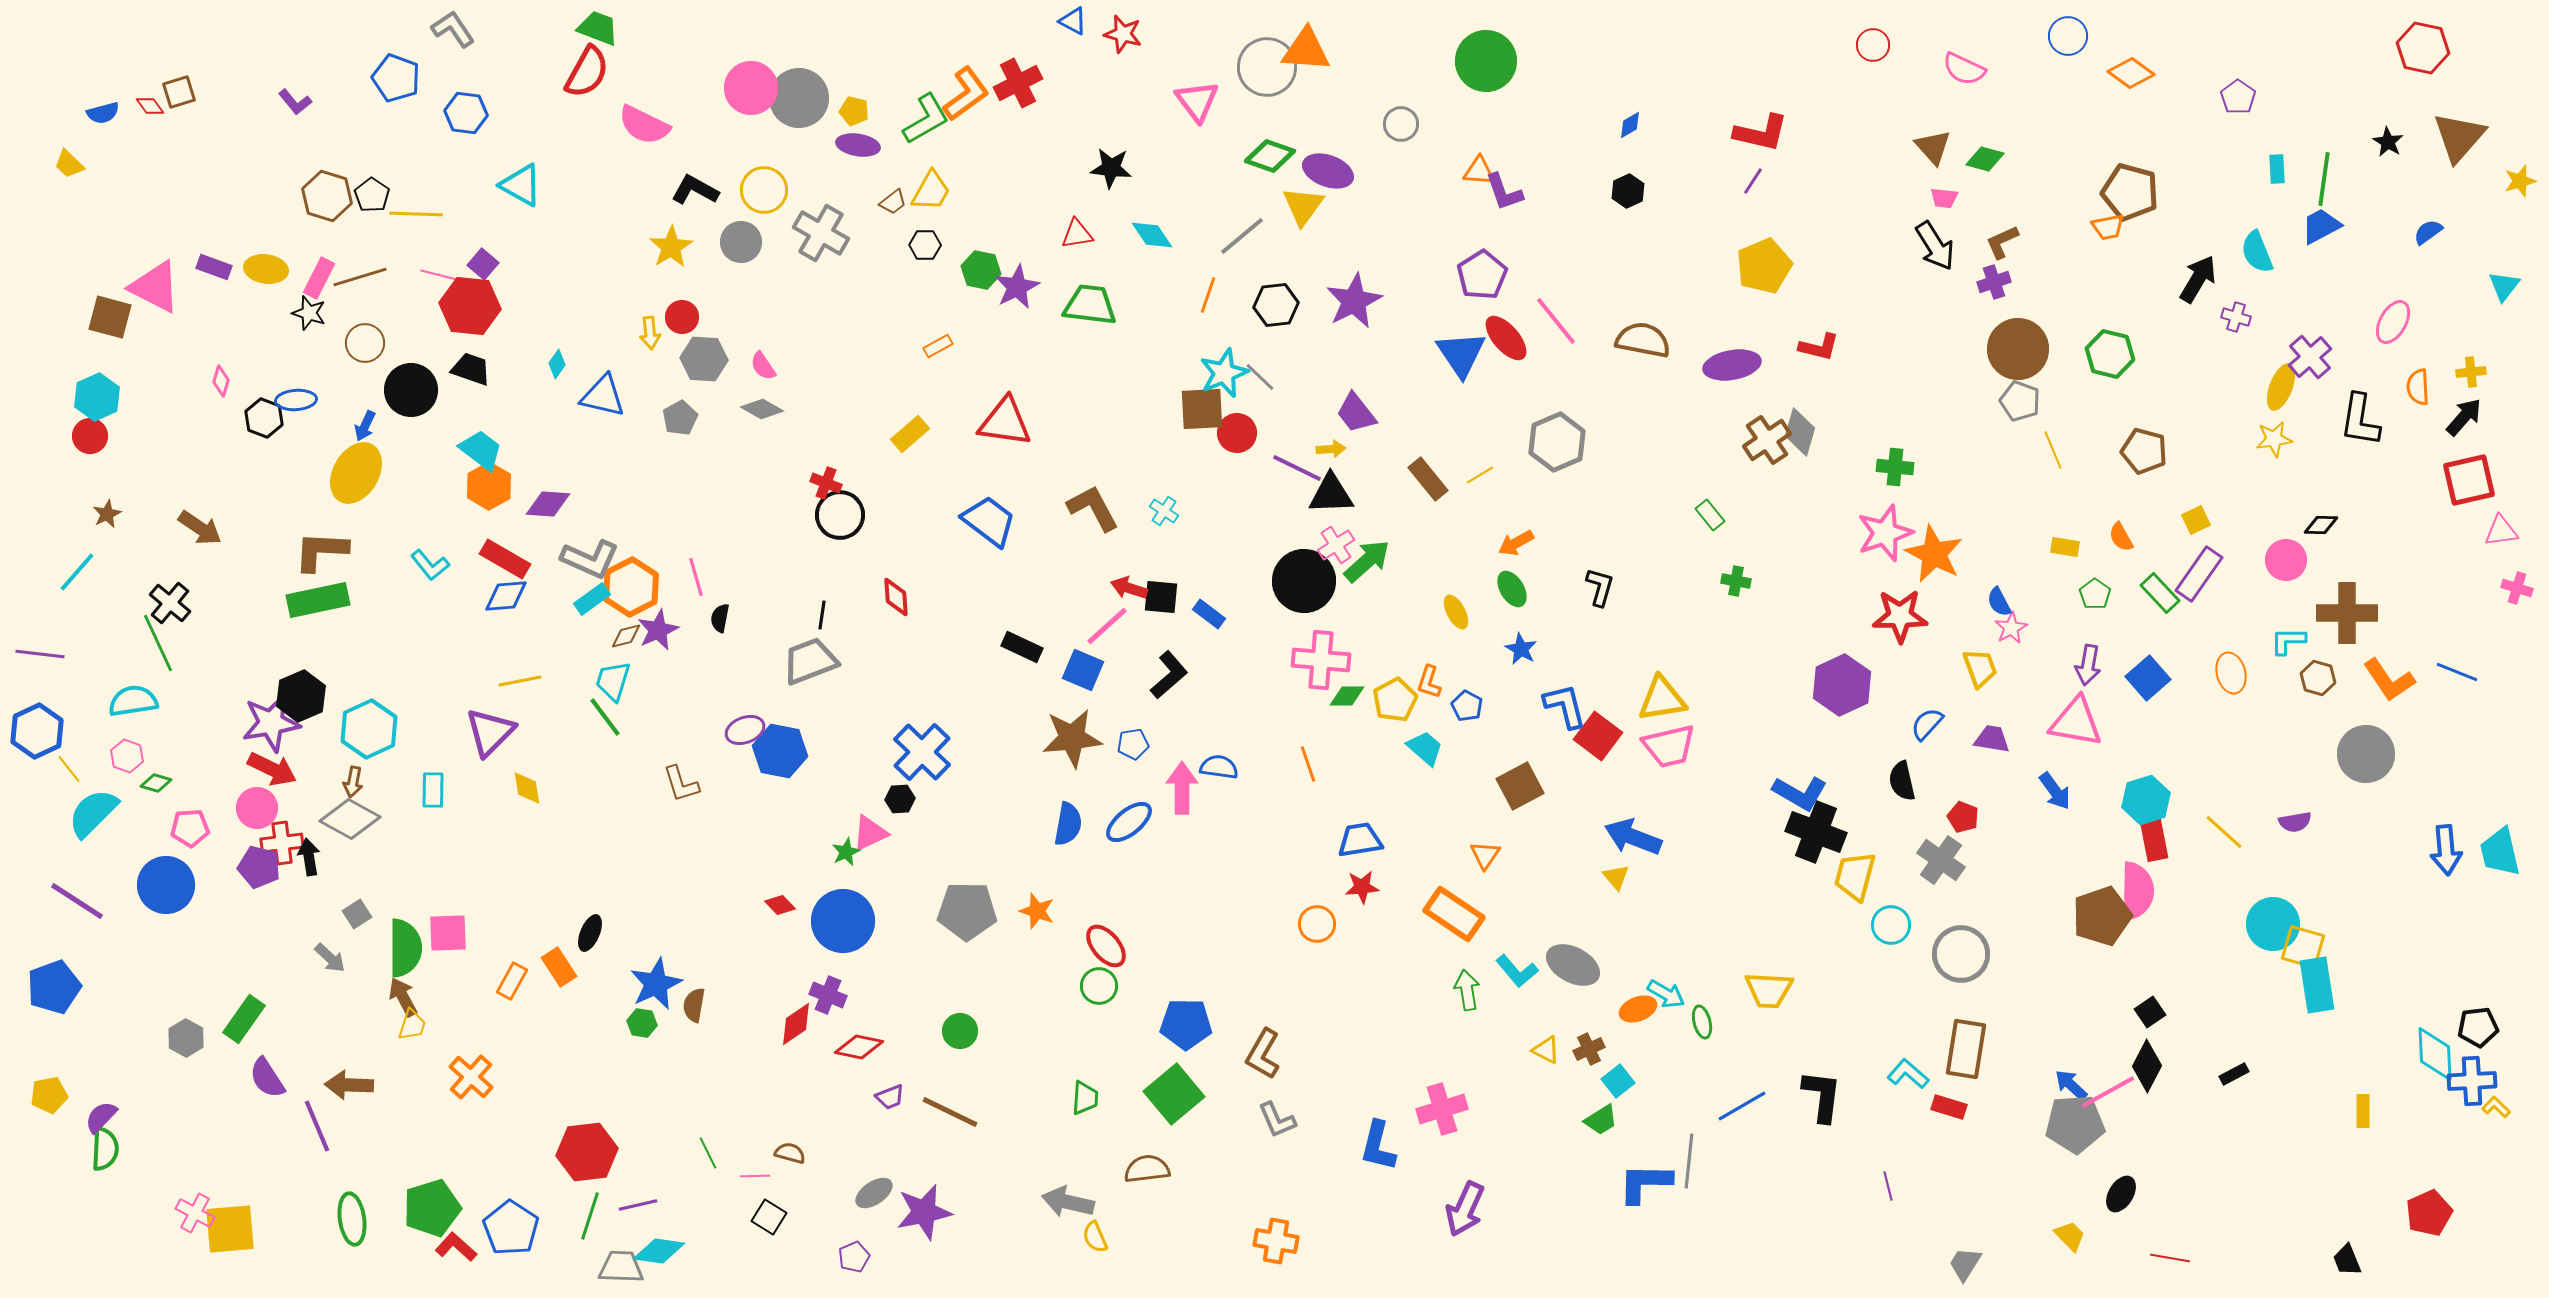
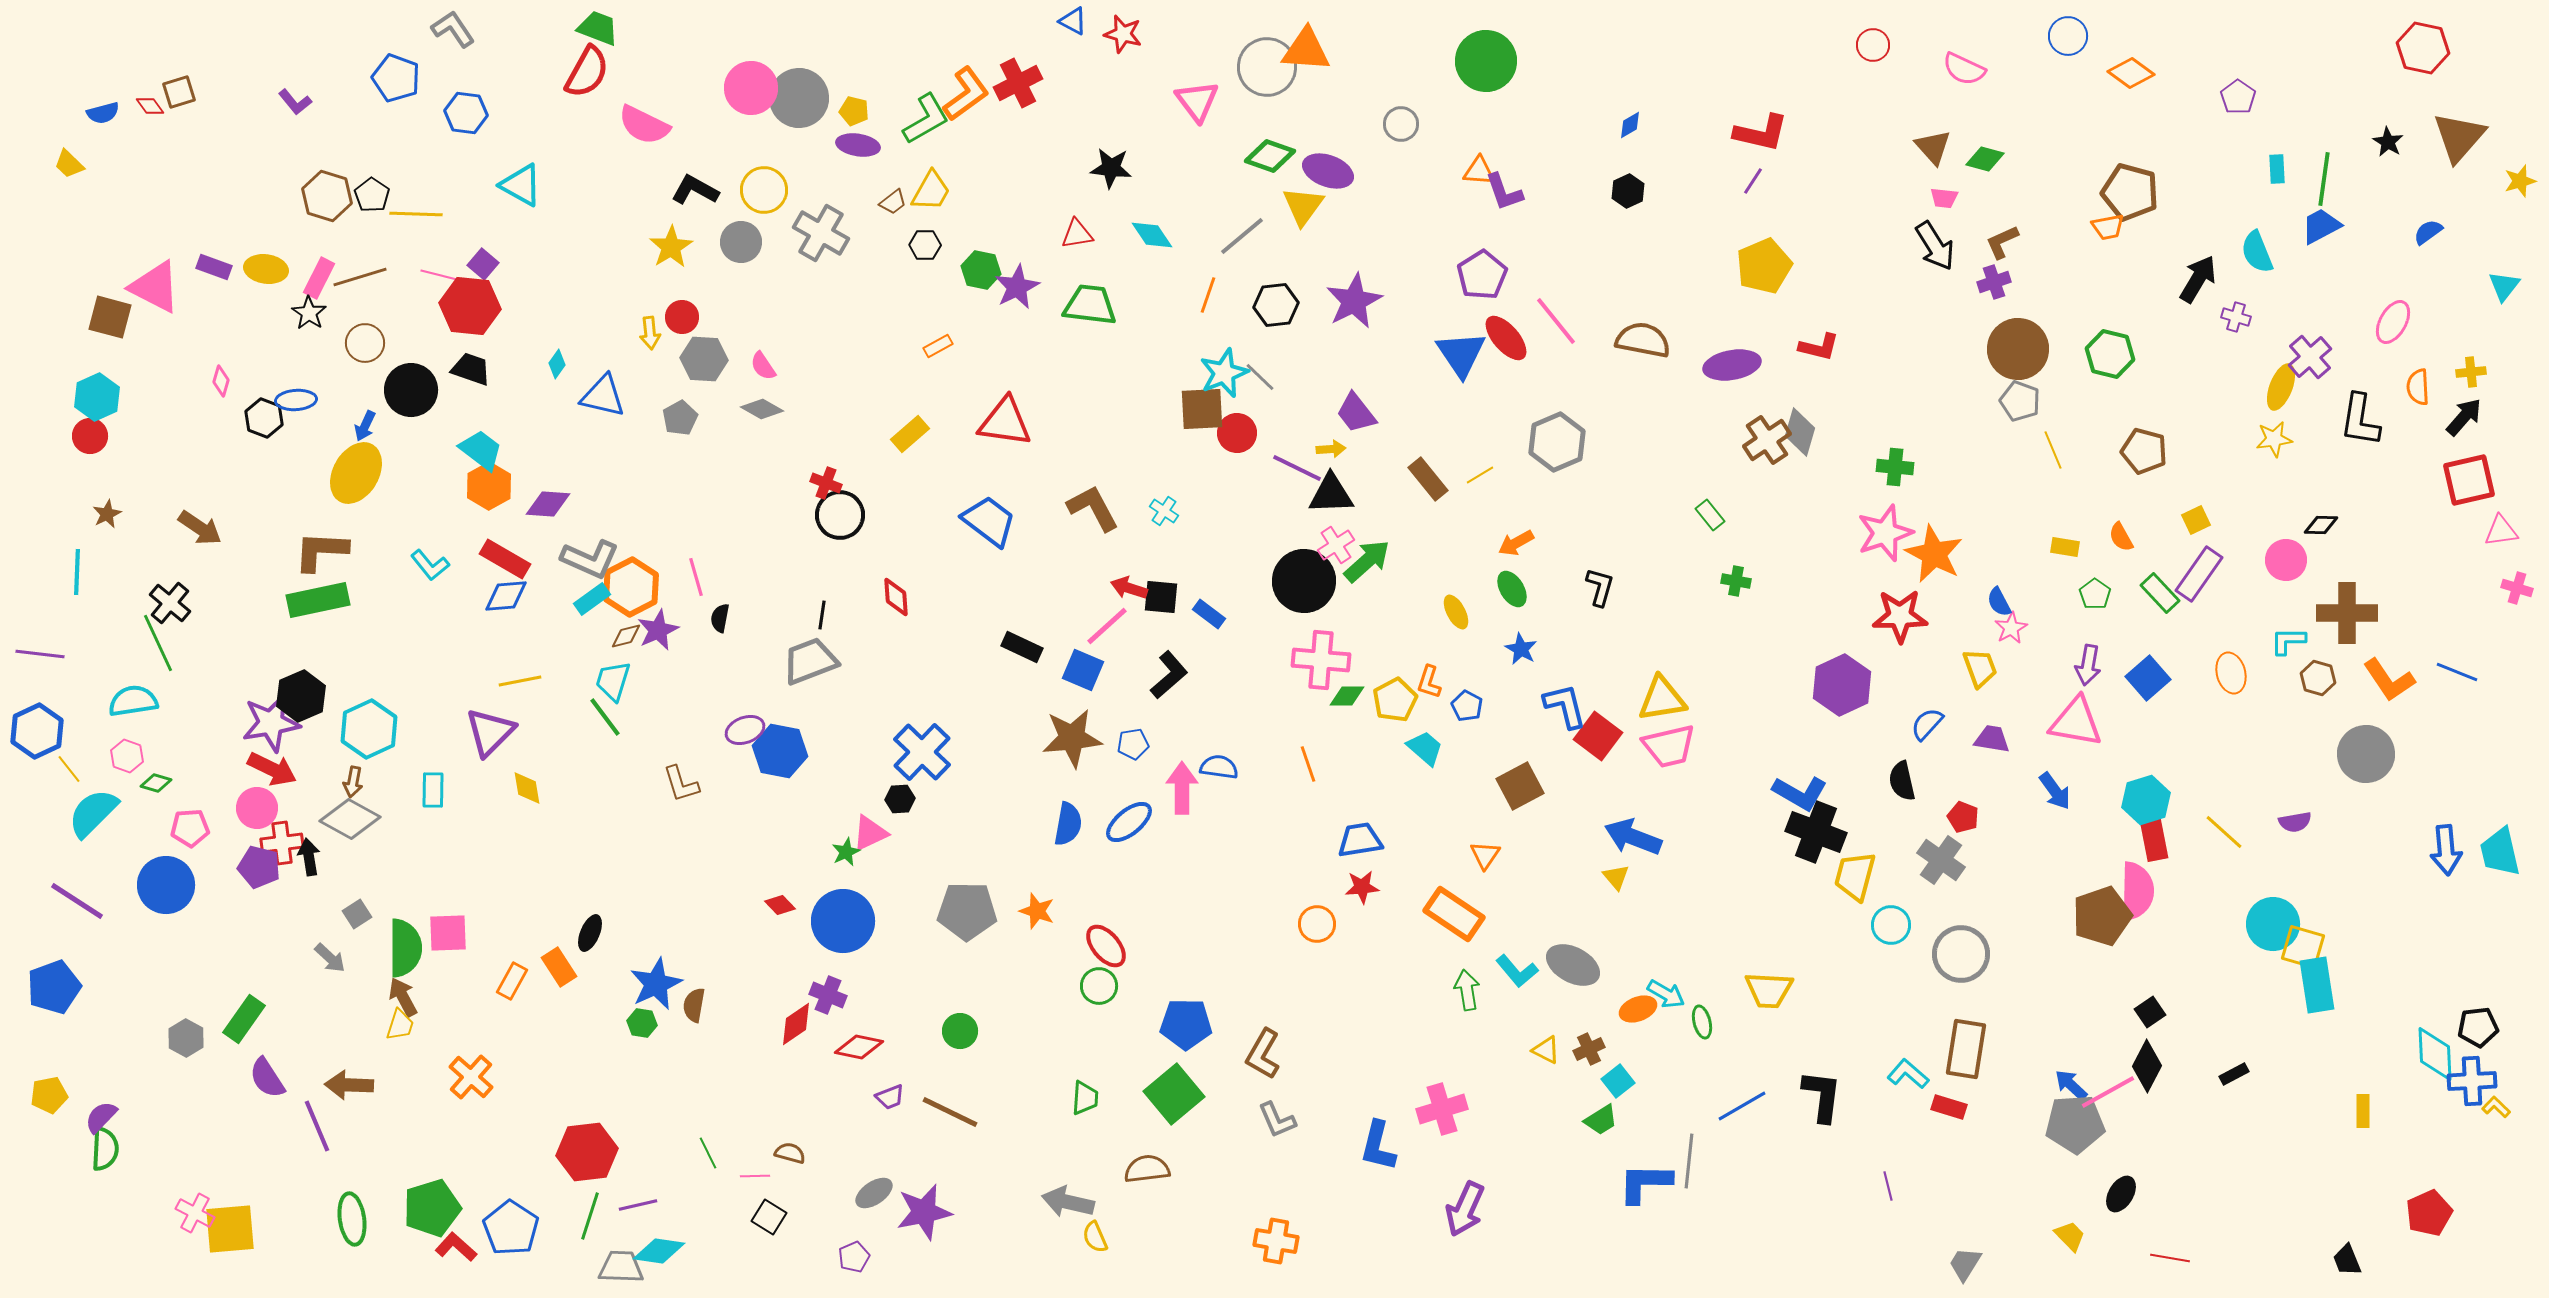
black star at (309, 313): rotated 16 degrees clockwise
cyan line at (77, 572): rotated 39 degrees counterclockwise
yellow trapezoid at (412, 1025): moved 12 px left
